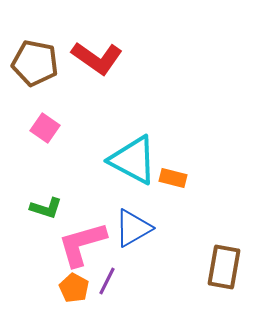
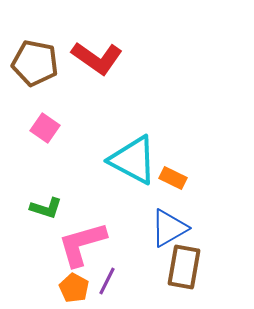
orange rectangle: rotated 12 degrees clockwise
blue triangle: moved 36 px right
brown rectangle: moved 40 px left
